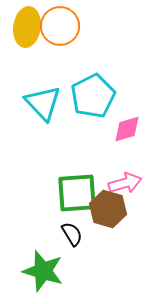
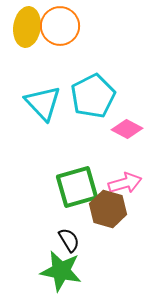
pink diamond: rotated 44 degrees clockwise
green square: moved 6 px up; rotated 12 degrees counterclockwise
black semicircle: moved 3 px left, 6 px down
green star: moved 18 px right; rotated 6 degrees counterclockwise
